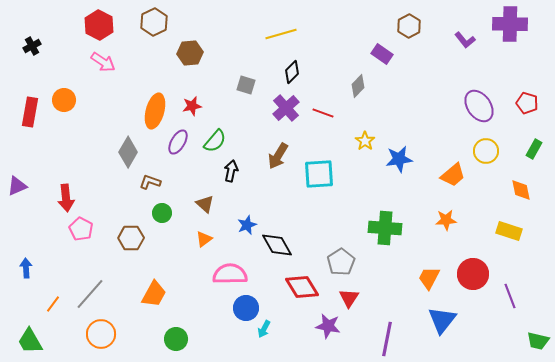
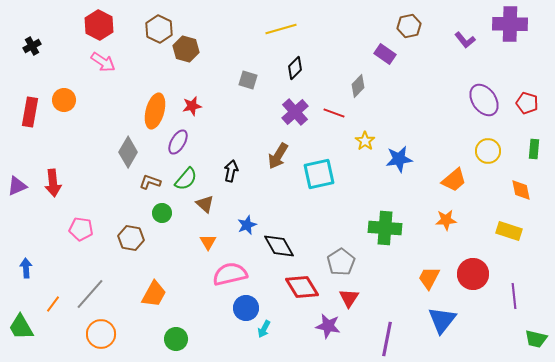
brown hexagon at (154, 22): moved 5 px right, 7 px down; rotated 8 degrees counterclockwise
brown hexagon at (409, 26): rotated 15 degrees clockwise
yellow line at (281, 34): moved 5 px up
brown hexagon at (190, 53): moved 4 px left, 4 px up; rotated 20 degrees clockwise
purple rectangle at (382, 54): moved 3 px right
black diamond at (292, 72): moved 3 px right, 4 px up
gray square at (246, 85): moved 2 px right, 5 px up
purple ellipse at (479, 106): moved 5 px right, 6 px up
purple cross at (286, 108): moved 9 px right, 4 px down
red line at (323, 113): moved 11 px right
green semicircle at (215, 141): moved 29 px left, 38 px down
green rectangle at (534, 149): rotated 24 degrees counterclockwise
yellow circle at (486, 151): moved 2 px right
cyan square at (319, 174): rotated 8 degrees counterclockwise
orange trapezoid at (453, 175): moved 1 px right, 5 px down
red arrow at (66, 198): moved 13 px left, 15 px up
pink pentagon at (81, 229): rotated 20 degrees counterclockwise
brown hexagon at (131, 238): rotated 10 degrees clockwise
orange triangle at (204, 239): moved 4 px right, 3 px down; rotated 24 degrees counterclockwise
black diamond at (277, 245): moved 2 px right, 1 px down
pink semicircle at (230, 274): rotated 12 degrees counterclockwise
purple line at (510, 296): moved 4 px right; rotated 15 degrees clockwise
green trapezoid at (30, 341): moved 9 px left, 14 px up
green trapezoid at (538, 341): moved 2 px left, 2 px up
